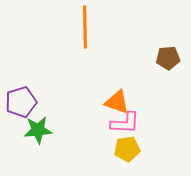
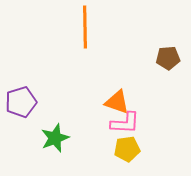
green star: moved 17 px right, 8 px down; rotated 16 degrees counterclockwise
